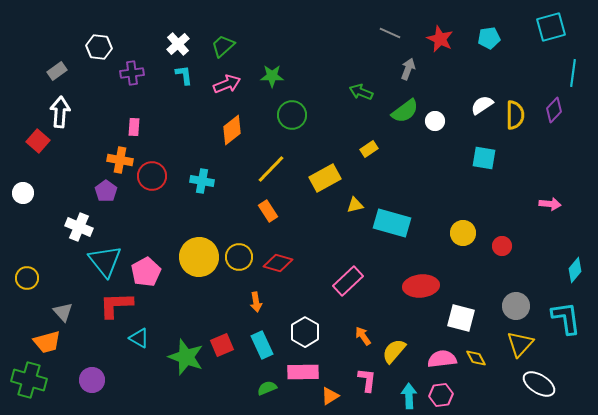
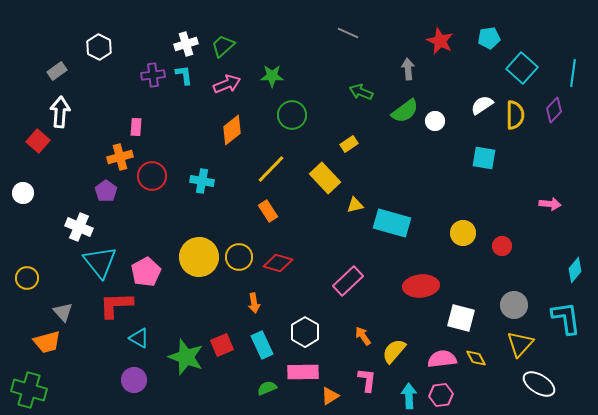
cyan square at (551, 27): moved 29 px left, 41 px down; rotated 32 degrees counterclockwise
gray line at (390, 33): moved 42 px left
red star at (440, 39): moved 2 px down
white cross at (178, 44): moved 8 px right; rotated 25 degrees clockwise
white hexagon at (99, 47): rotated 20 degrees clockwise
gray arrow at (408, 69): rotated 25 degrees counterclockwise
purple cross at (132, 73): moved 21 px right, 2 px down
pink rectangle at (134, 127): moved 2 px right
yellow rectangle at (369, 149): moved 20 px left, 5 px up
orange cross at (120, 160): moved 3 px up; rotated 25 degrees counterclockwise
yellow rectangle at (325, 178): rotated 76 degrees clockwise
cyan triangle at (105, 261): moved 5 px left, 1 px down
orange arrow at (256, 302): moved 2 px left, 1 px down
gray circle at (516, 306): moved 2 px left, 1 px up
green cross at (29, 380): moved 10 px down
purple circle at (92, 380): moved 42 px right
